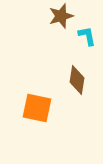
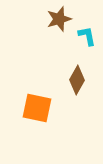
brown star: moved 2 px left, 3 px down
brown diamond: rotated 20 degrees clockwise
